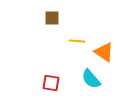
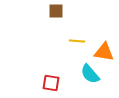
brown square: moved 4 px right, 7 px up
orange triangle: rotated 25 degrees counterclockwise
cyan semicircle: moved 1 px left, 5 px up
